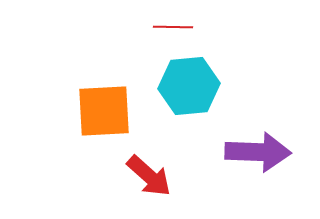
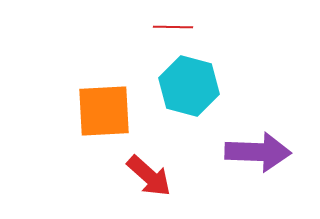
cyan hexagon: rotated 20 degrees clockwise
